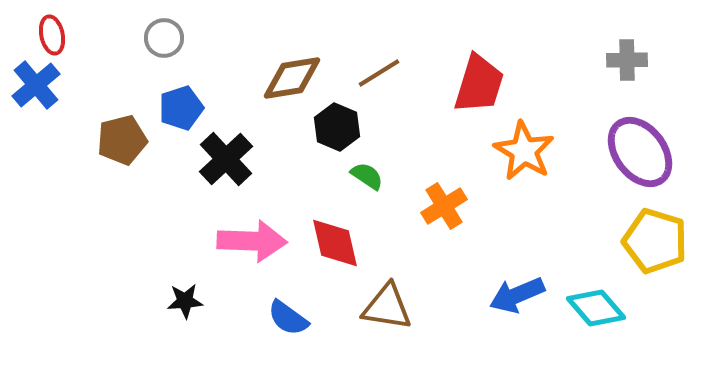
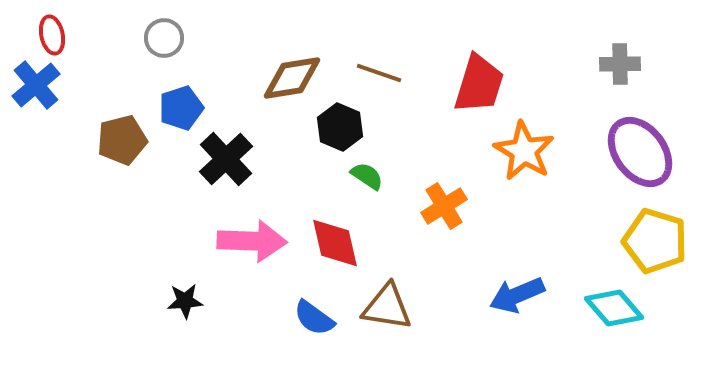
gray cross: moved 7 px left, 4 px down
brown line: rotated 51 degrees clockwise
black hexagon: moved 3 px right
cyan diamond: moved 18 px right
blue semicircle: moved 26 px right
